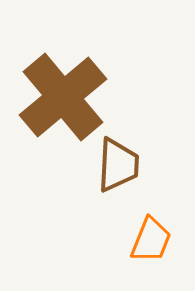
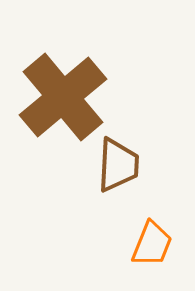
orange trapezoid: moved 1 px right, 4 px down
